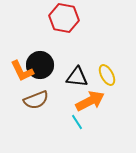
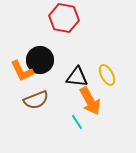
black circle: moved 5 px up
orange arrow: rotated 88 degrees clockwise
